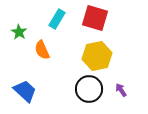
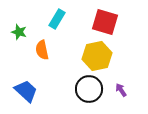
red square: moved 10 px right, 4 px down
green star: rotated 14 degrees counterclockwise
orange semicircle: rotated 12 degrees clockwise
blue trapezoid: moved 1 px right
